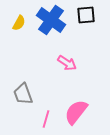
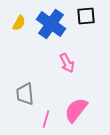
black square: moved 1 px down
blue cross: moved 4 px down
pink arrow: rotated 30 degrees clockwise
gray trapezoid: moved 2 px right; rotated 15 degrees clockwise
pink semicircle: moved 2 px up
